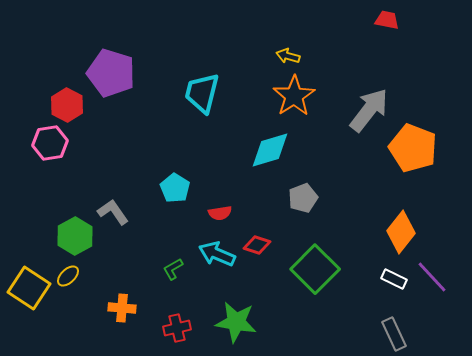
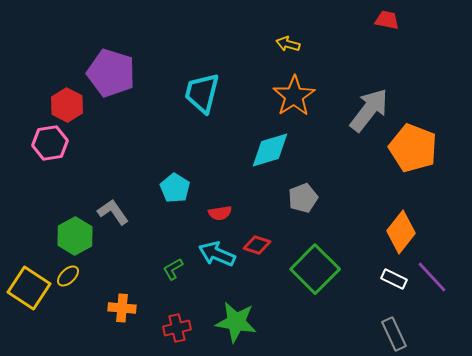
yellow arrow: moved 12 px up
